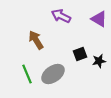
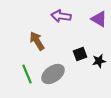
purple arrow: rotated 18 degrees counterclockwise
brown arrow: moved 1 px right, 1 px down
